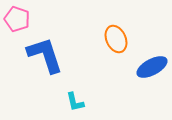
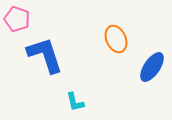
blue ellipse: rotated 28 degrees counterclockwise
